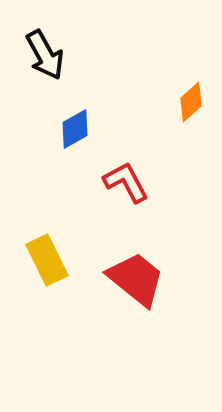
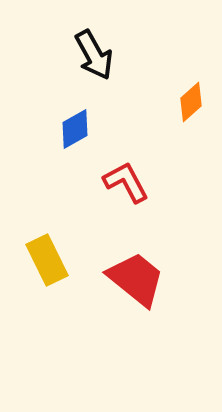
black arrow: moved 49 px right
